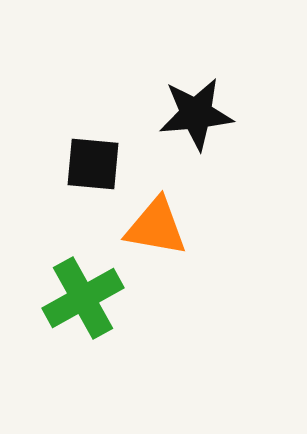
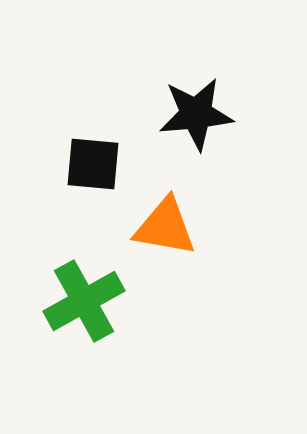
orange triangle: moved 9 px right
green cross: moved 1 px right, 3 px down
